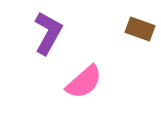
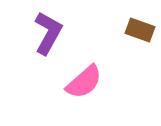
brown rectangle: moved 1 px down
